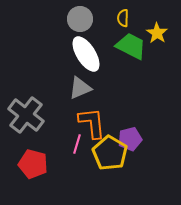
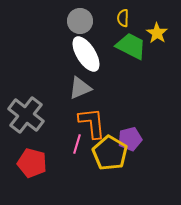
gray circle: moved 2 px down
red pentagon: moved 1 px left, 1 px up
